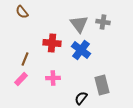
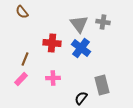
blue cross: moved 2 px up
